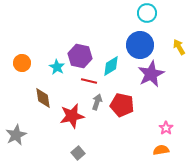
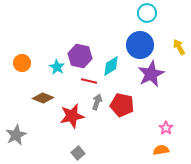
brown diamond: rotated 60 degrees counterclockwise
